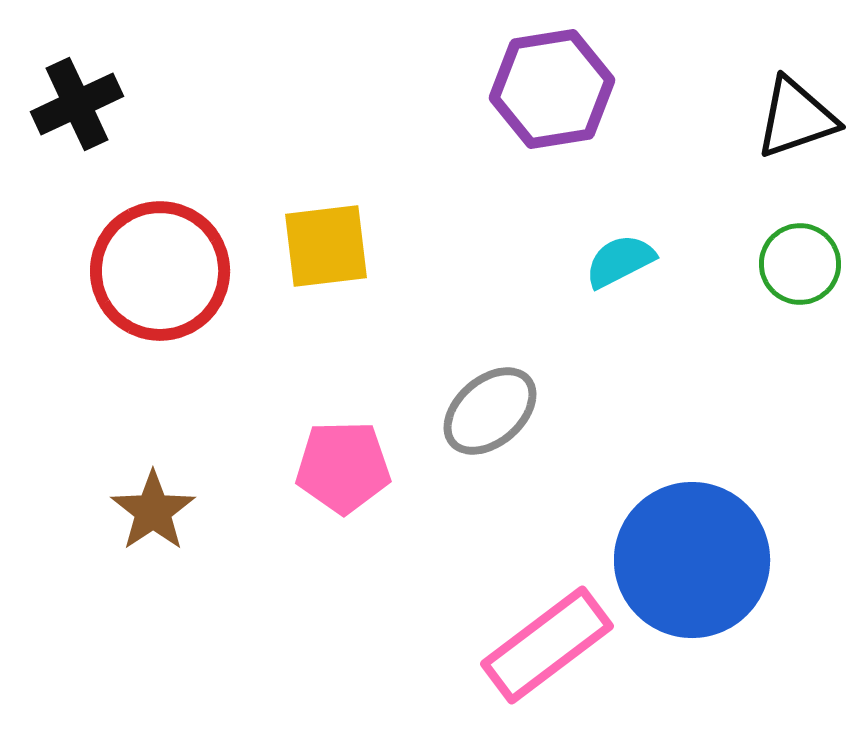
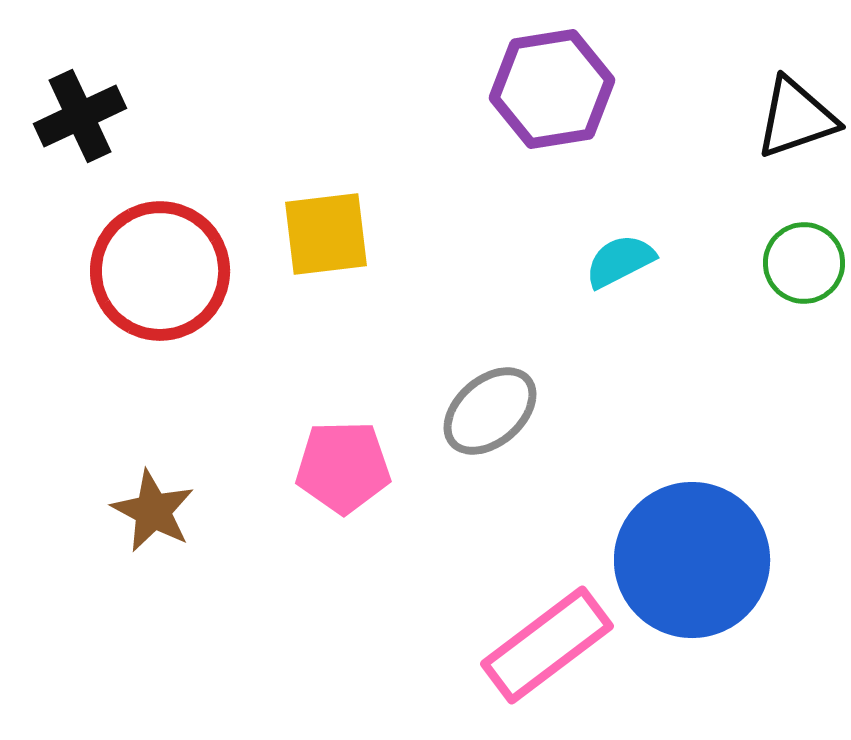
black cross: moved 3 px right, 12 px down
yellow square: moved 12 px up
green circle: moved 4 px right, 1 px up
brown star: rotated 10 degrees counterclockwise
